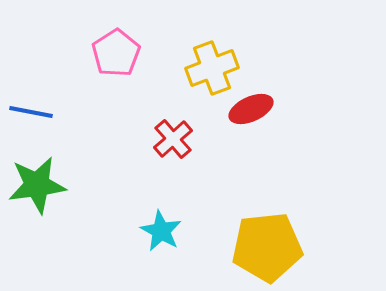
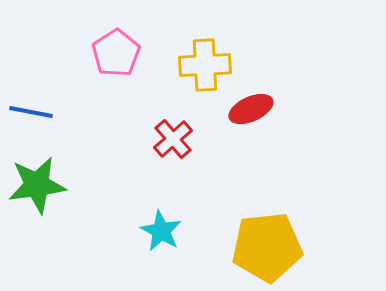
yellow cross: moved 7 px left, 3 px up; rotated 18 degrees clockwise
